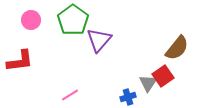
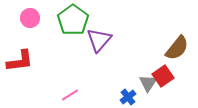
pink circle: moved 1 px left, 2 px up
blue cross: rotated 21 degrees counterclockwise
